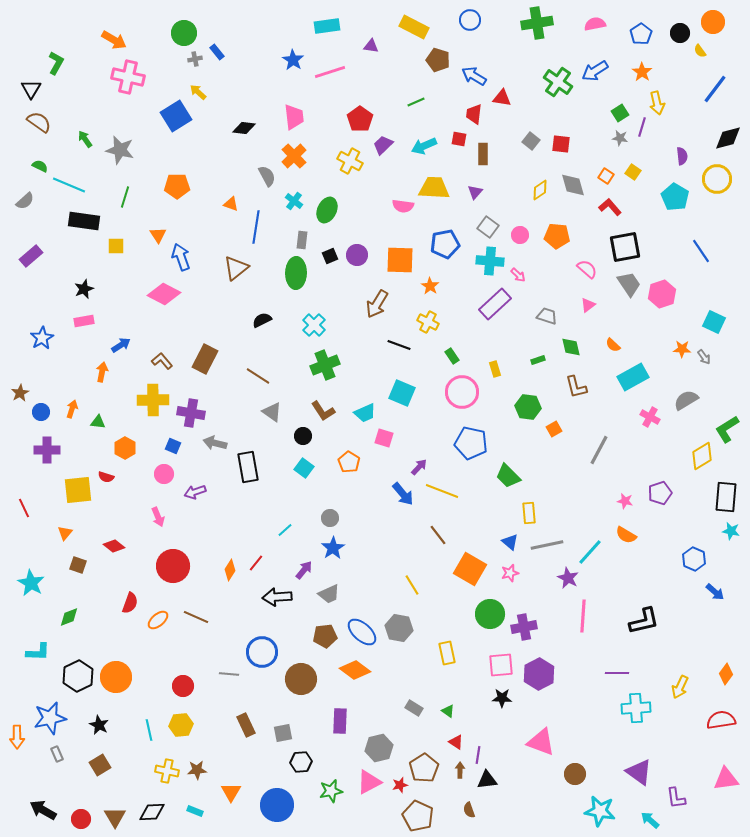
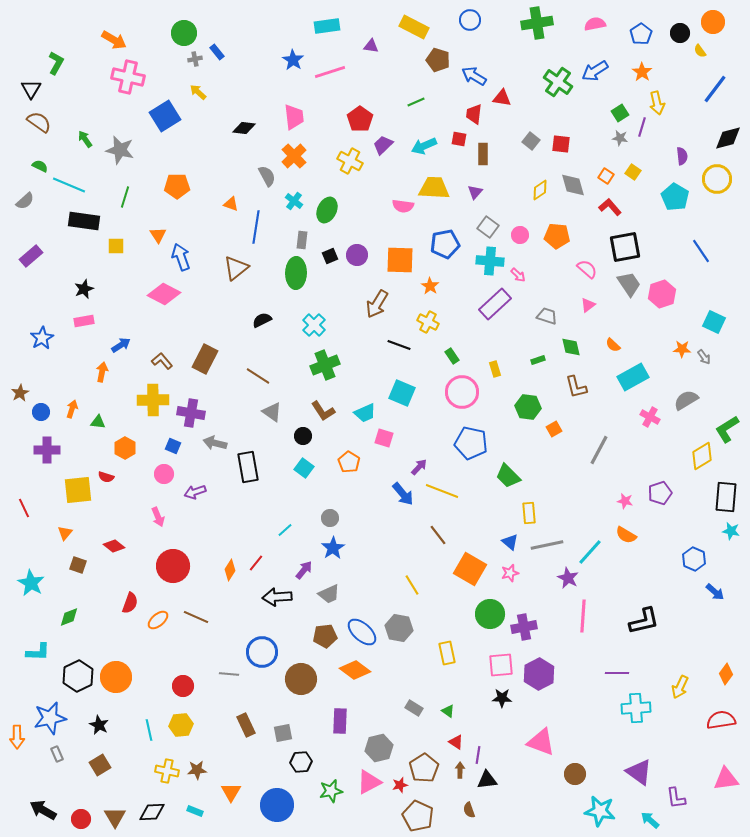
blue square at (176, 116): moved 11 px left
